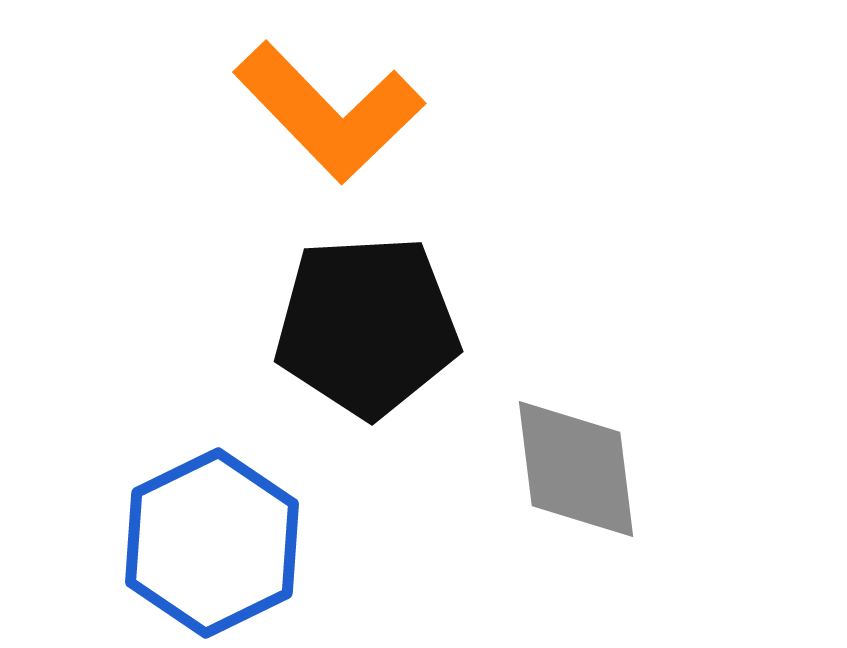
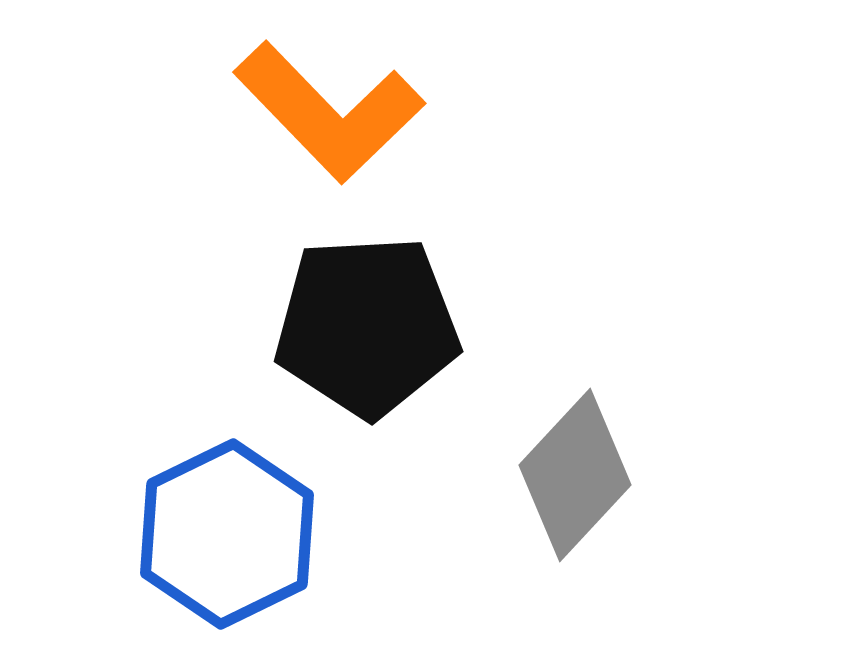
gray diamond: moved 1 px left, 6 px down; rotated 50 degrees clockwise
blue hexagon: moved 15 px right, 9 px up
